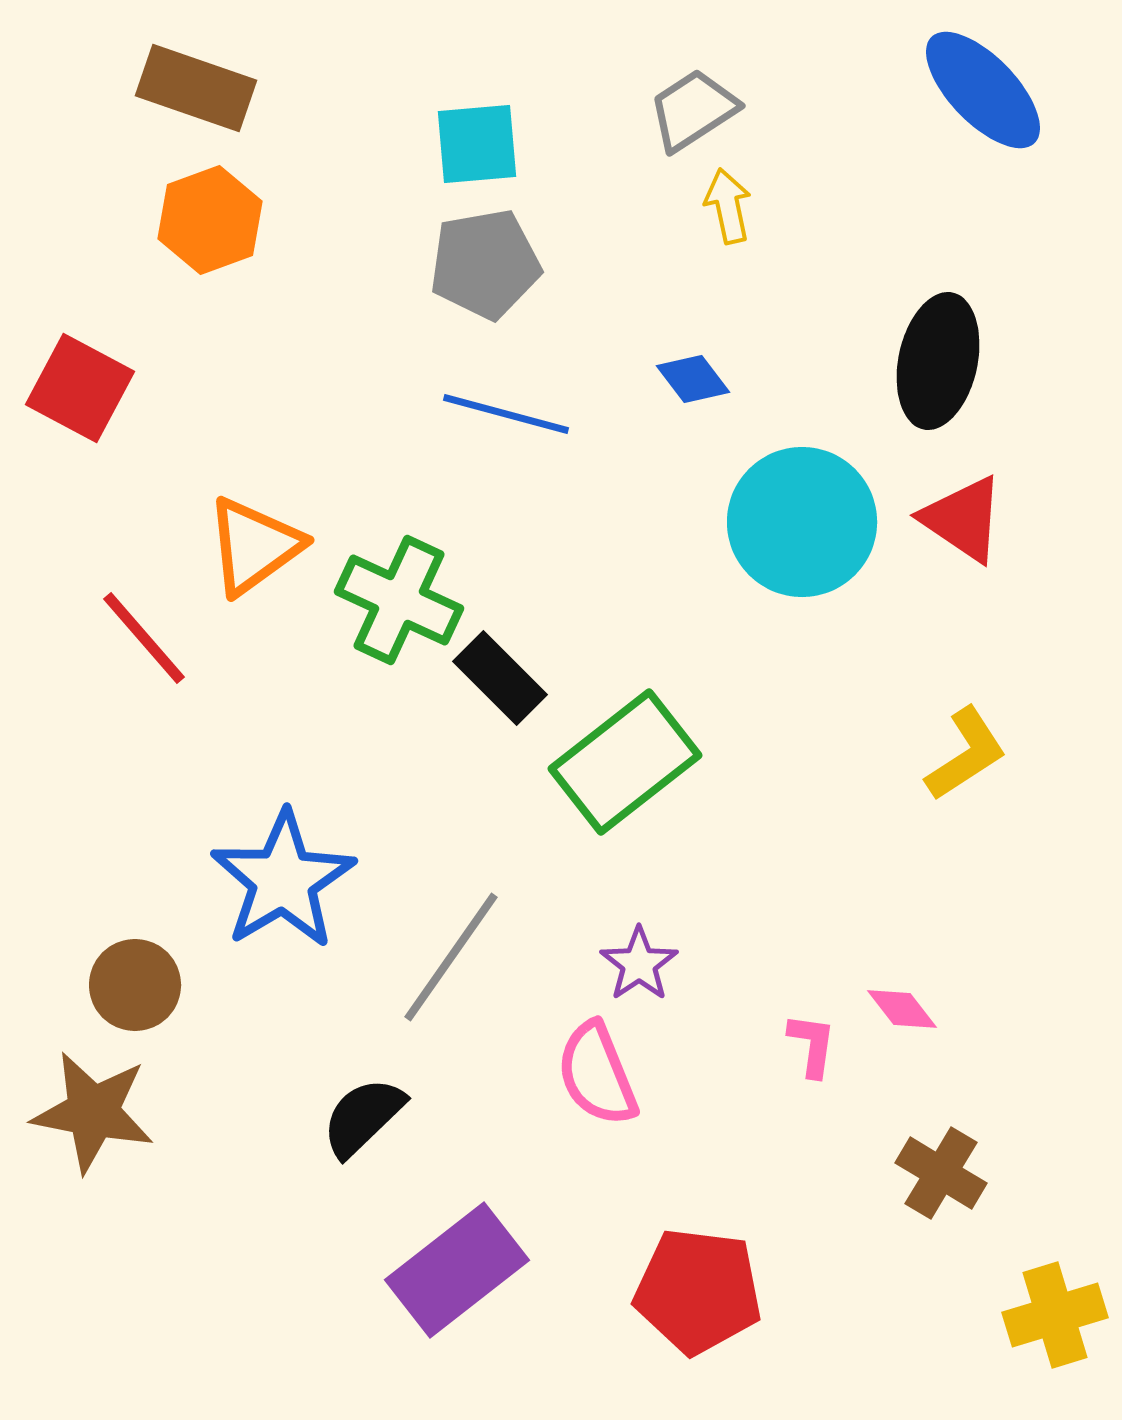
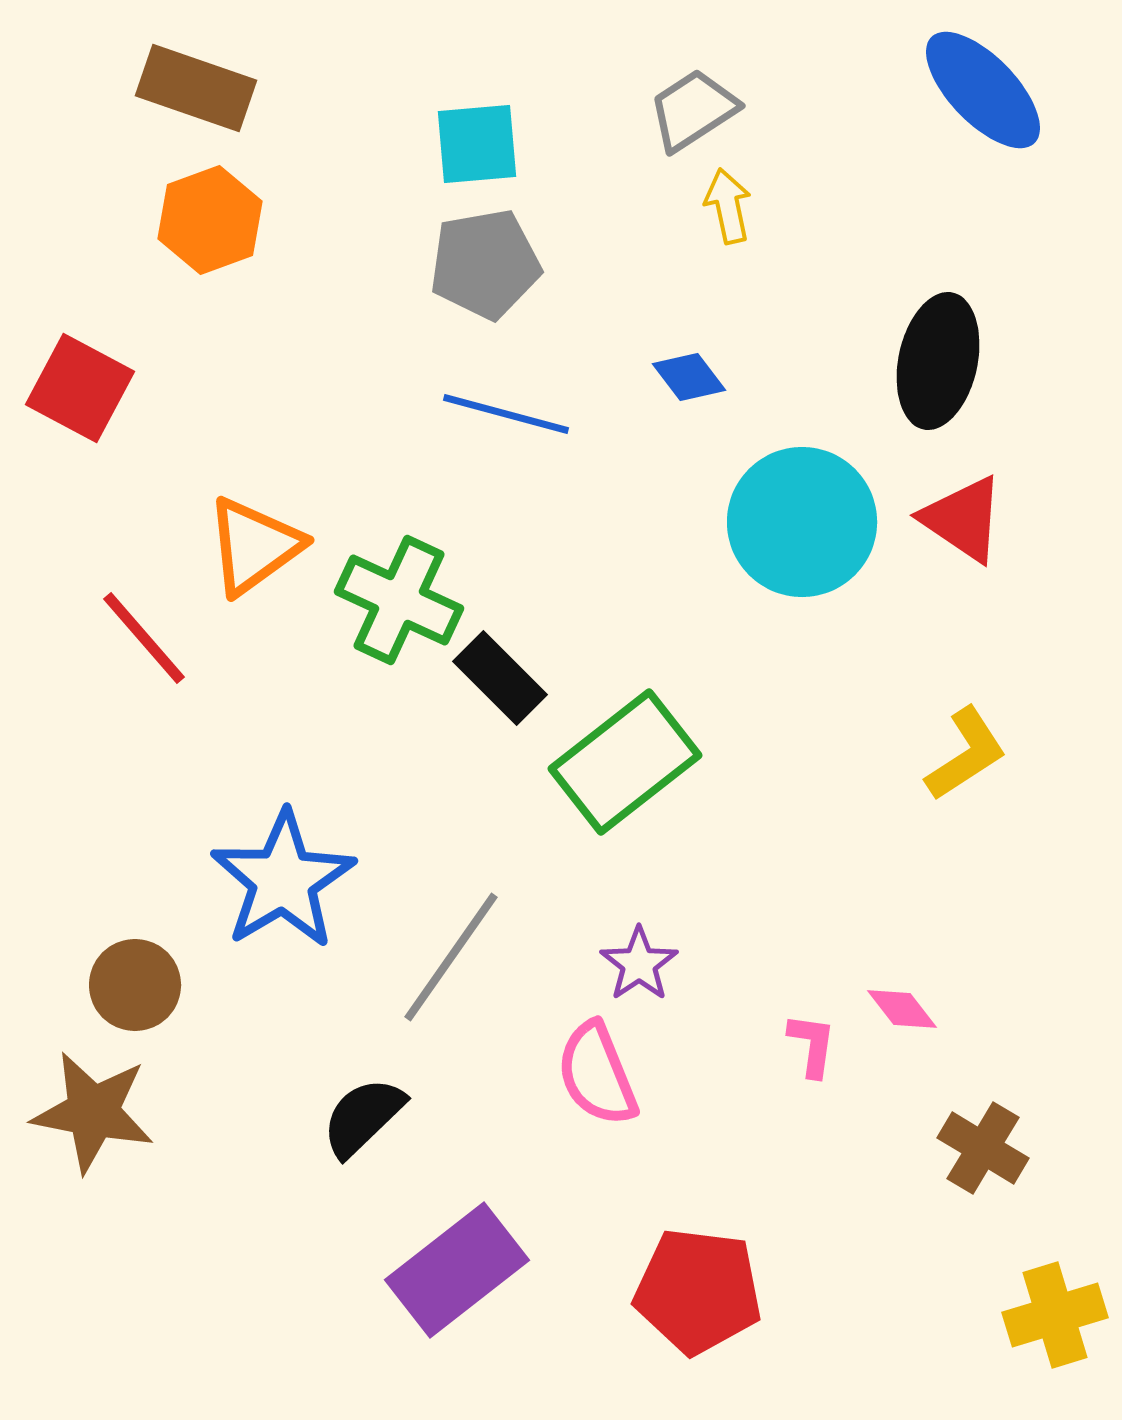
blue diamond: moved 4 px left, 2 px up
brown cross: moved 42 px right, 25 px up
